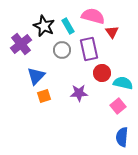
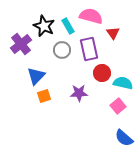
pink semicircle: moved 2 px left
red triangle: moved 1 px right, 1 px down
blue semicircle: moved 2 px right, 1 px down; rotated 54 degrees counterclockwise
